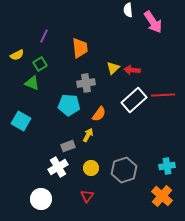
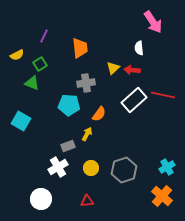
white semicircle: moved 11 px right, 38 px down
red line: rotated 15 degrees clockwise
yellow arrow: moved 1 px left, 1 px up
cyan cross: moved 1 px down; rotated 21 degrees counterclockwise
red triangle: moved 5 px down; rotated 48 degrees clockwise
